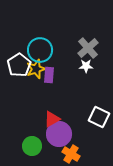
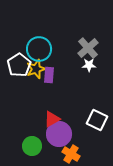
cyan circle: moved 1 px left, 1 px up
white star: moved 3 px right, 1 px up
white square: moved 2 px left, 3 px down
